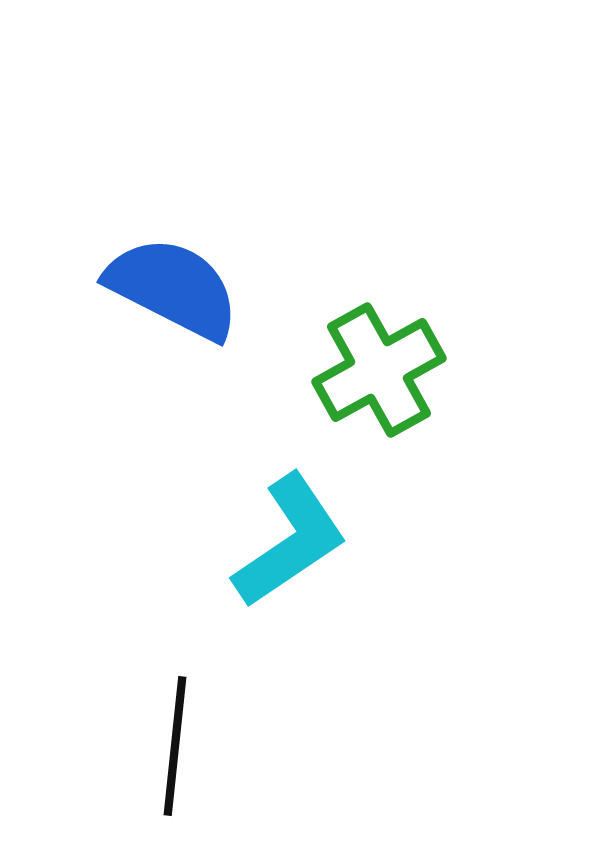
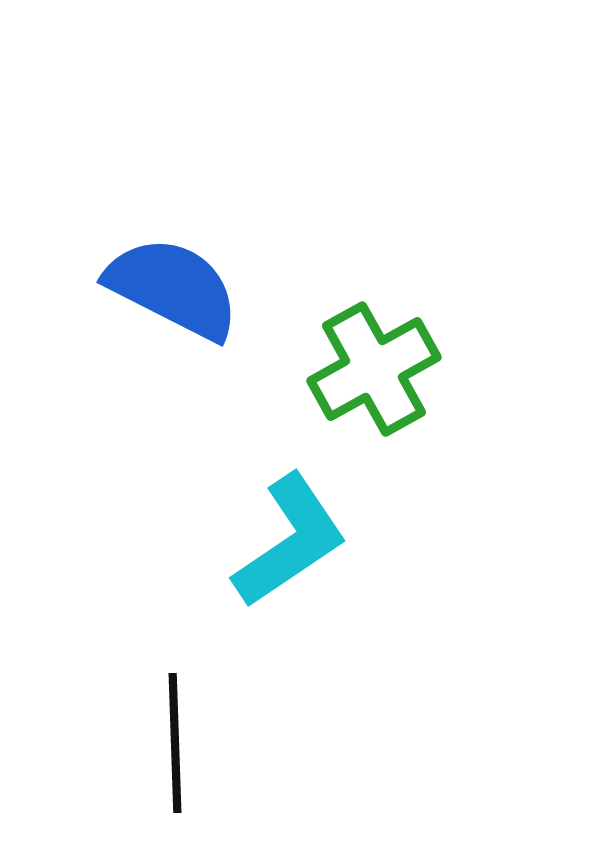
green cross: moved 5 px left, 1 px up
black line: moved 3 px up; rotated 8 degrees counterclockwise
